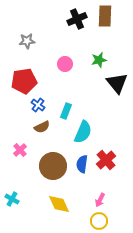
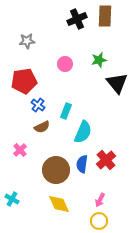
brown circle: moved 3 px right, 4 px down
